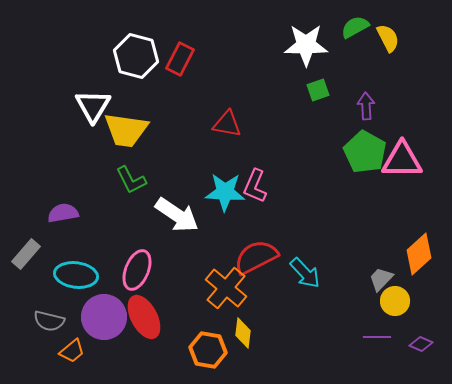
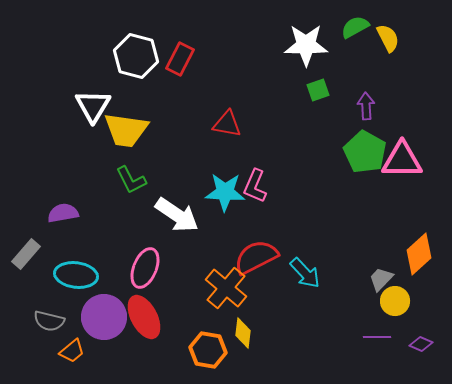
pink ellipse: moved 8 px right, 2 px up
